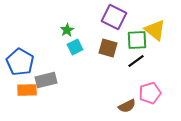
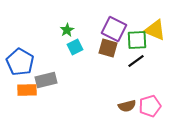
purple square: moved 12 px down
yellow triangle: rotated 15 degrees counterclockwise
pink pentagon: moved 13 px down
brown semicircle: rotated 12 degrees clockwise
